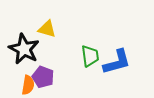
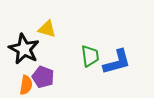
orange semicircle: moved 2 px left
